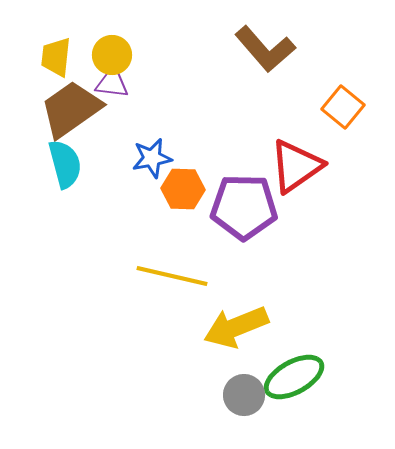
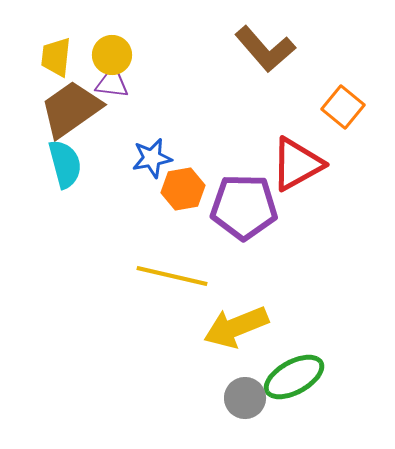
red triangle: moved 1 px right, 2 px up; rotated 6 degrees clockwise
orange hexagon: rotated 12 degrees counterclockwise
gray circle: moved 1 px right, 3 px down
